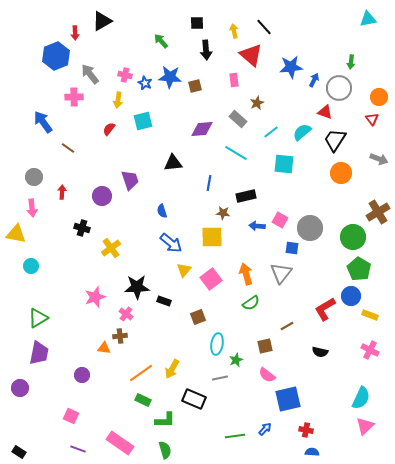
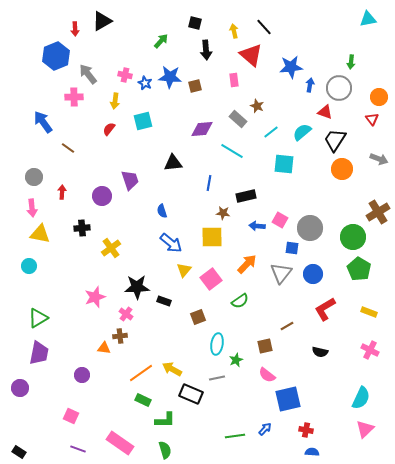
black square at (197, 23): moved 2 px left; rotated 16 degrees clockwise
red arrow at (75, 33): moved 4 px up
green arrow at (161, 41): rotated 84 degrees clockwise
gray arrow at (90, 74): moved 2 px left
blue arrow at (314, 80): moved 4 px left, 5 px down; rotated 16 degrees counterclockwise
yellow arrow at (118, 100): moved 3 px left, 1 px down
brown star at (257, 103): moved 3 px down; rotated 24 degrees counterclockwise
cyan line at (236, 153): moved 4 px left, 2 px up
orange circle at (341, 173): moved 1 px right, 4 px up
black cross at (82, 228): rotated 21 degrees counterclockwise
yellow triangle at (16, 234): moved 24 px right
cyan circle at (31, 266): moved 2 px left
orange arrow at (246, 274): moved 1 px right, 10 px up; rotated 60 degrees clockwise
blue circle at (351, 296): moved 38 px left, 22 px up
green semicircle at (251, 303): moved 11 px left, 2 px up
yellow rectangle at (370, 315): moved 1 px left, 3 px up
yellow arrow at (172, 369): rotated 90 degrees clockwise
gray line at (220, 378): moved 3 px left
black rectangle at (194, 399): moved 3 px left, 5 px up
pink triangle at (365, 426): moved 3 px down
